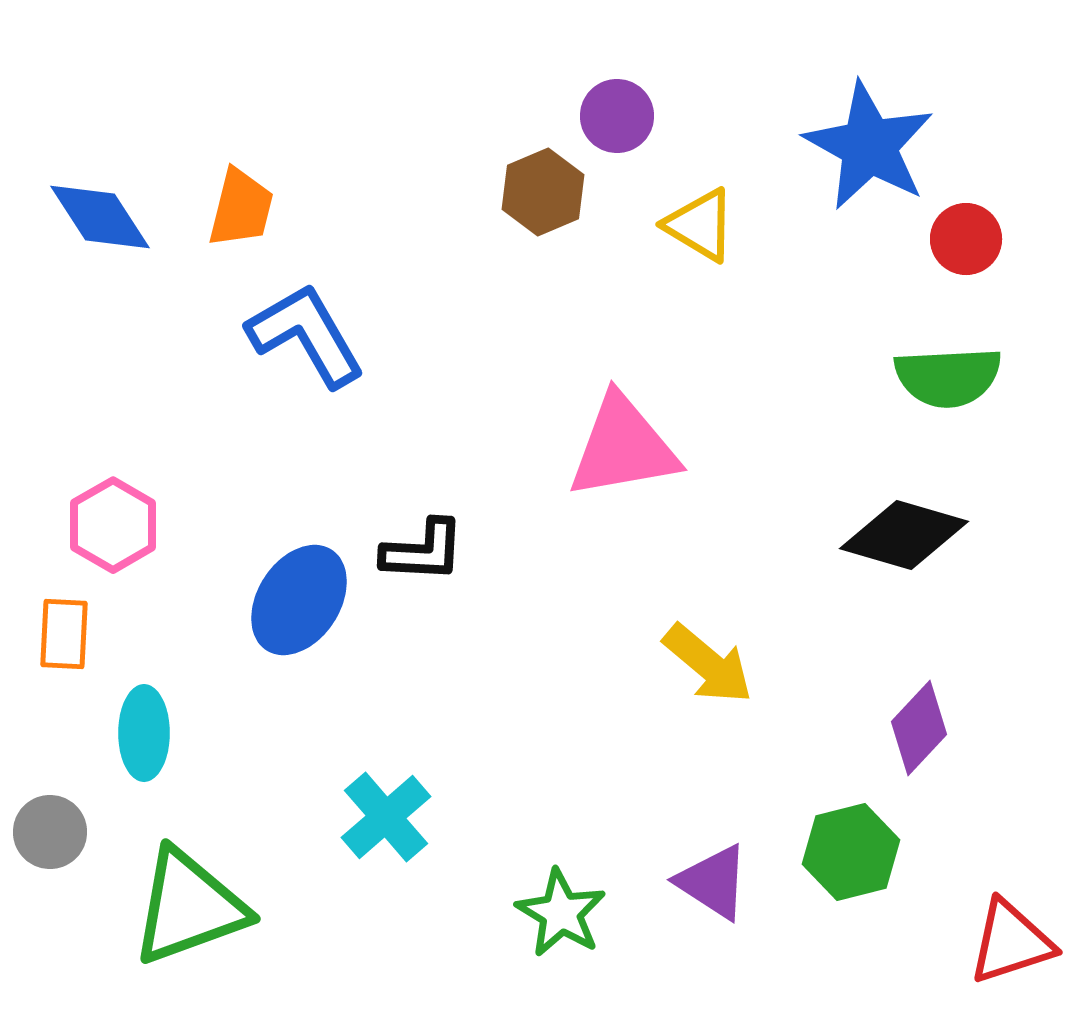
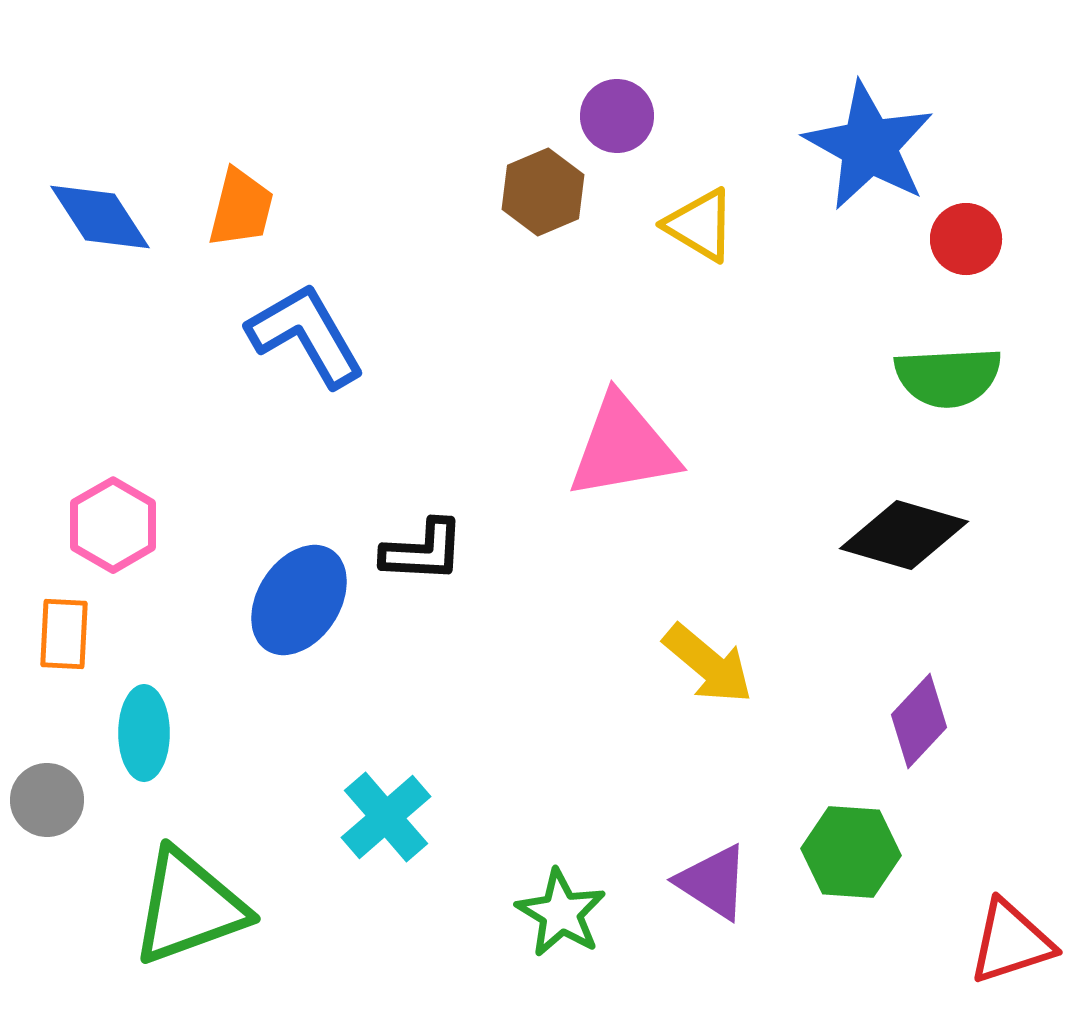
purple diamond: moved 7 px up
gray circle: moved 3 px left, 32 px up
green hexagon: rotated 18 degrees clockwise
